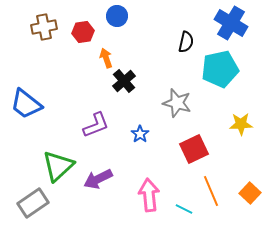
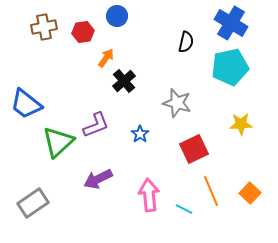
orange arrow: rotated 54 degrees clockwise
cyan pentagon: moved 10 px right, 2 px up
green triangle: moved 24 px up
